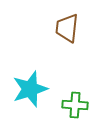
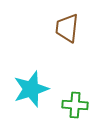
cyan star: moved 1 px right
